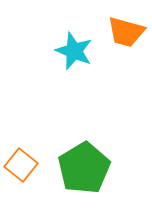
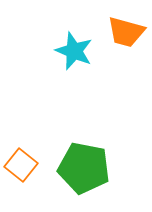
green pentagon: rotated 30 degrees counterclockwise
